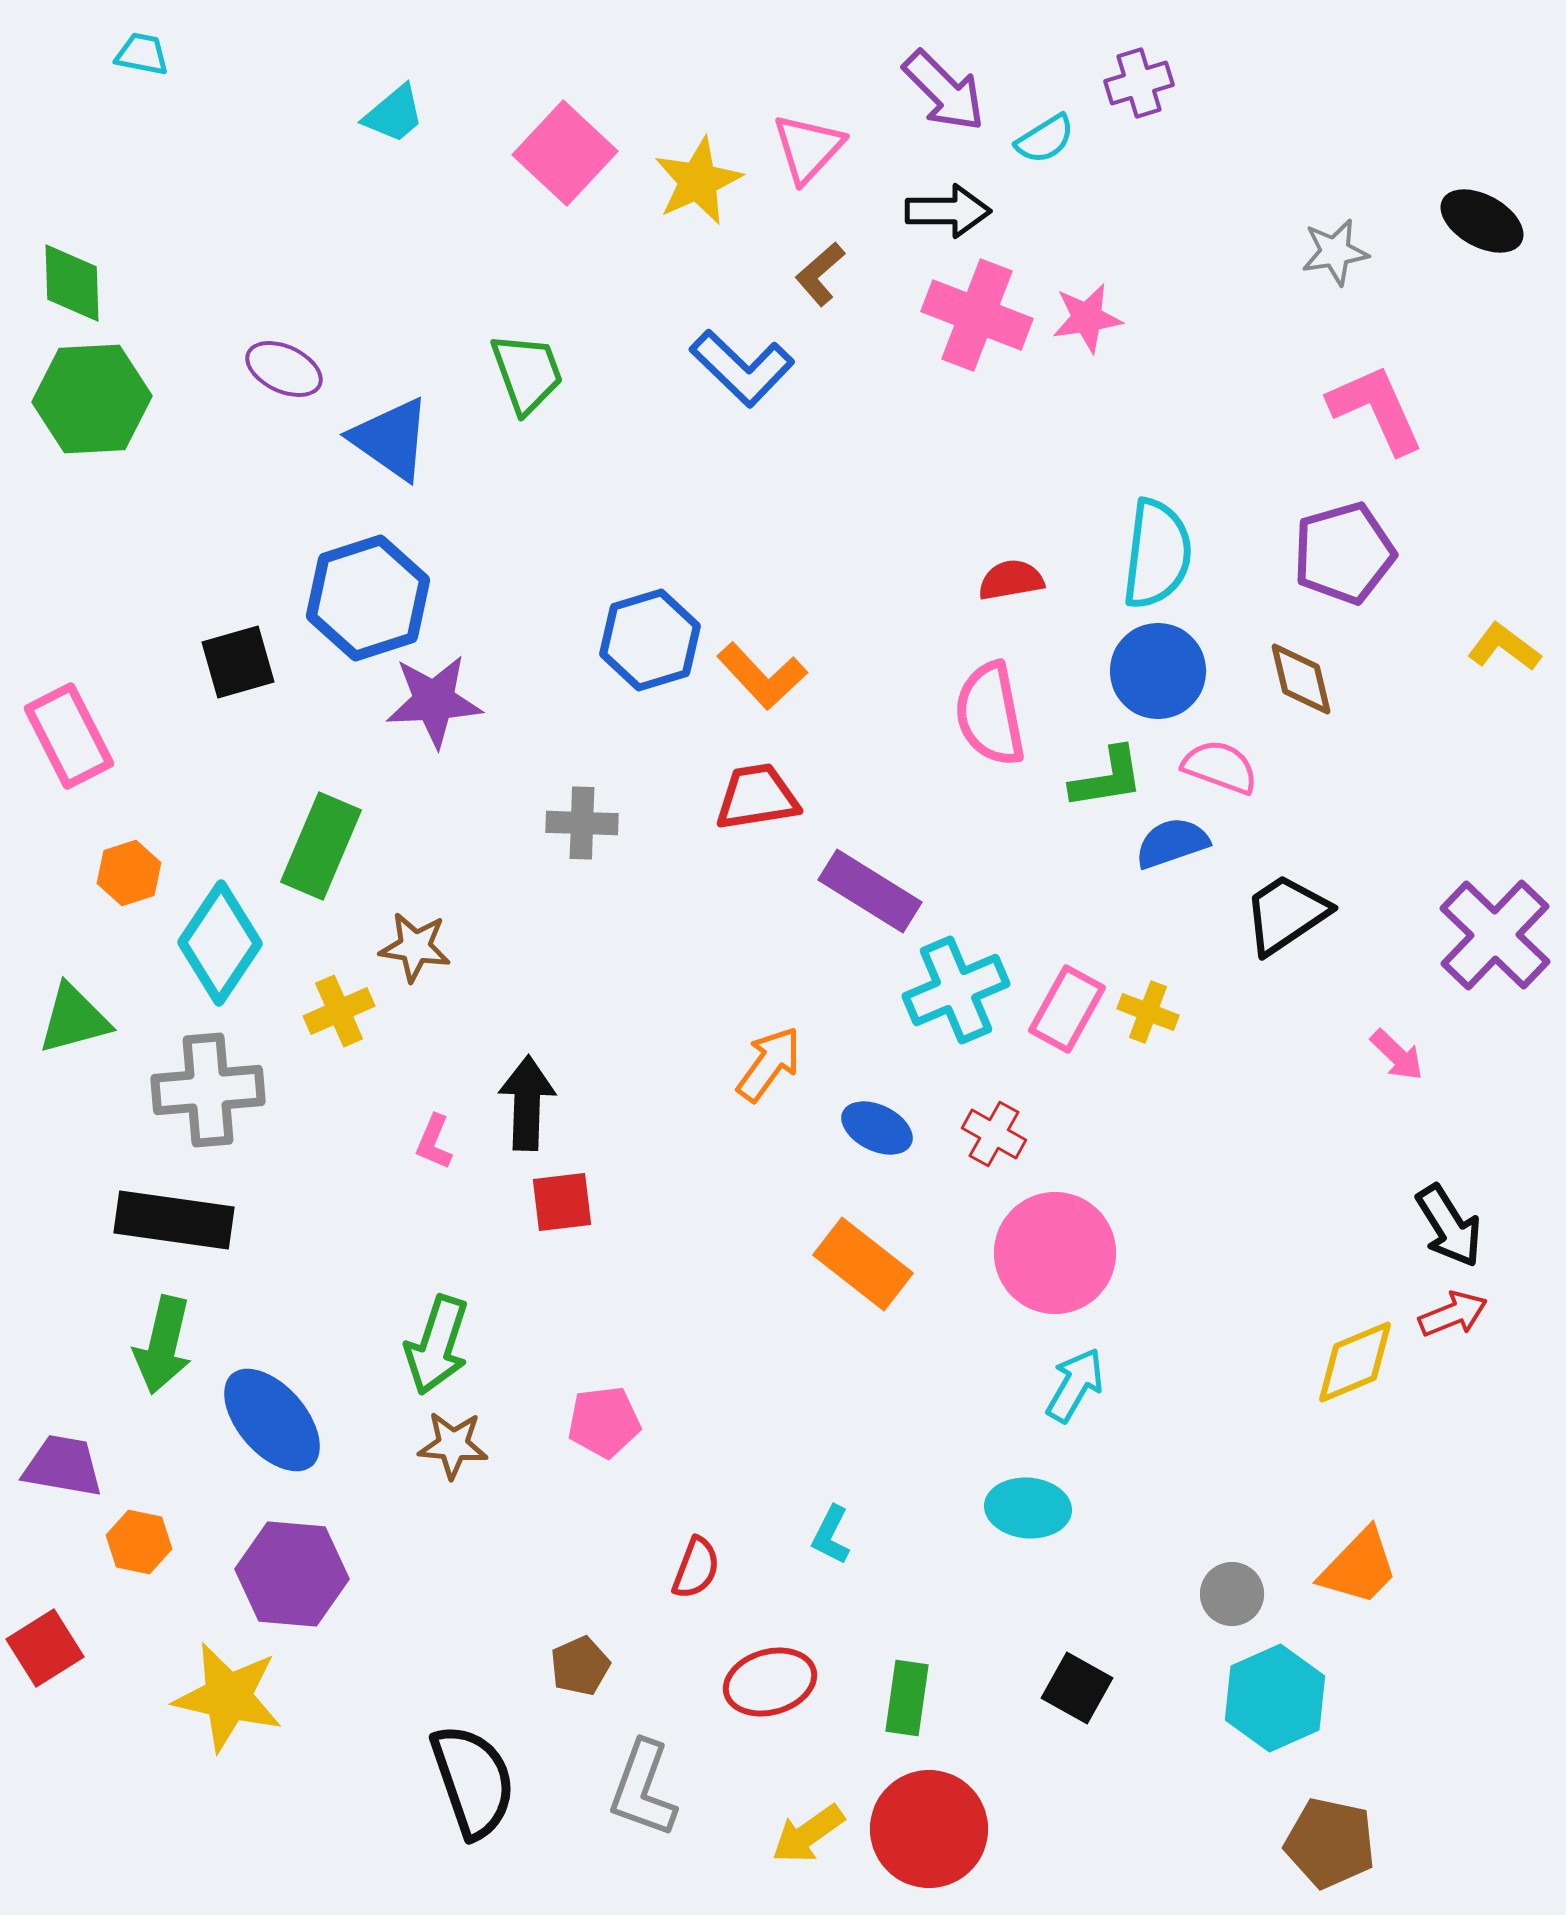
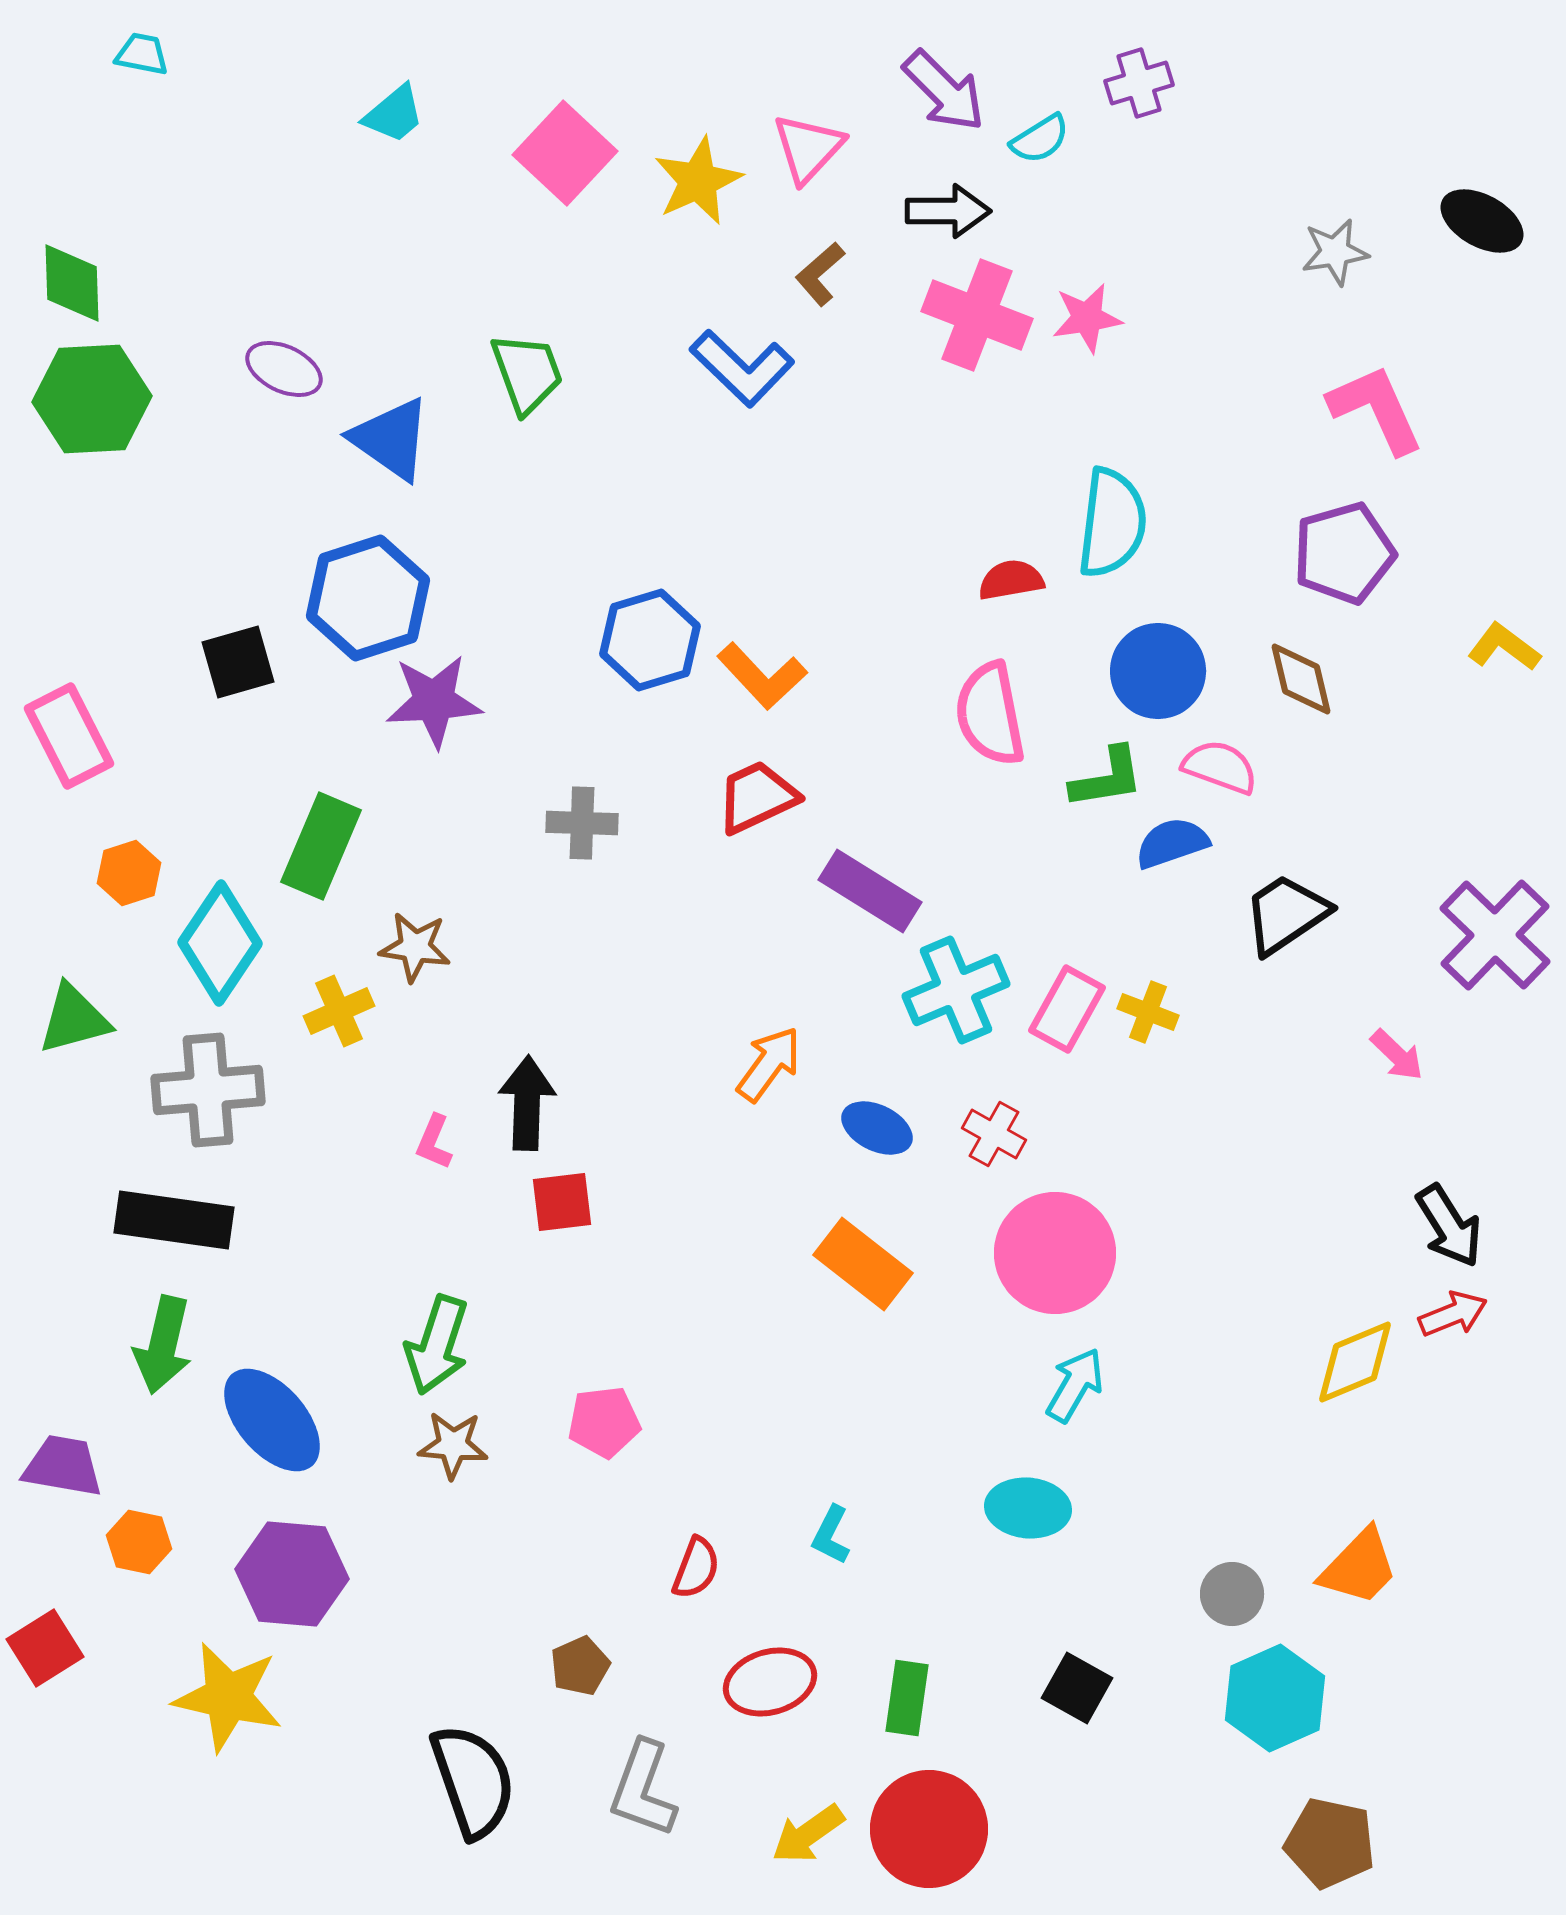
cyan semicircle at (1045, 139): moved 5 px left
cyan semicircle at (1157, 554): moved 45 px left, 31 px up
red trapezoid at (757, 797): rotated 16 degrees counterclockwise
